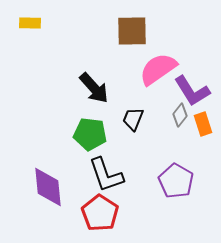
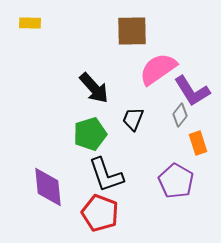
orange rectangle: moved 5 px left, 19 px down
green pentagon: rotated 24 degrees counterclockwise
red pentagon: rotated 12 degrees counterclockwise
